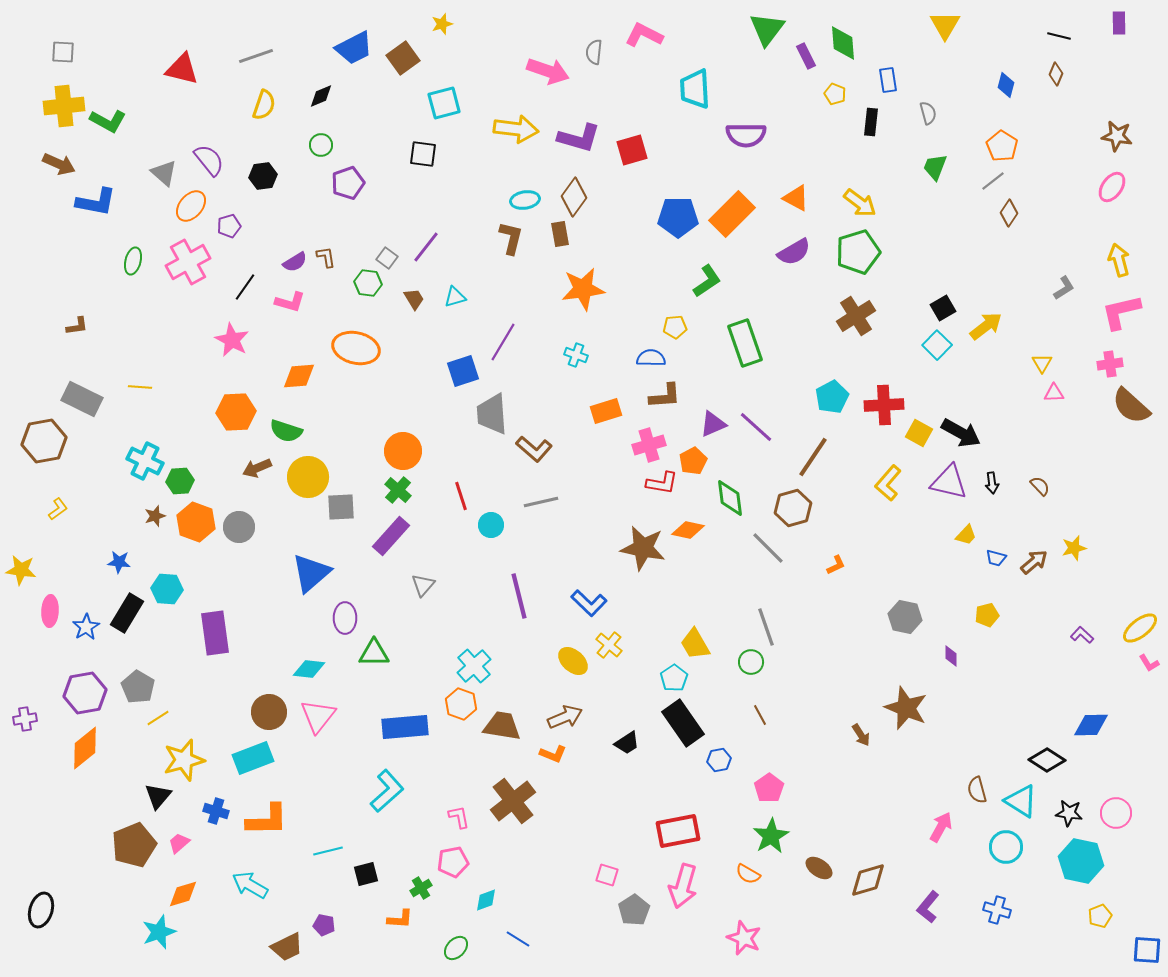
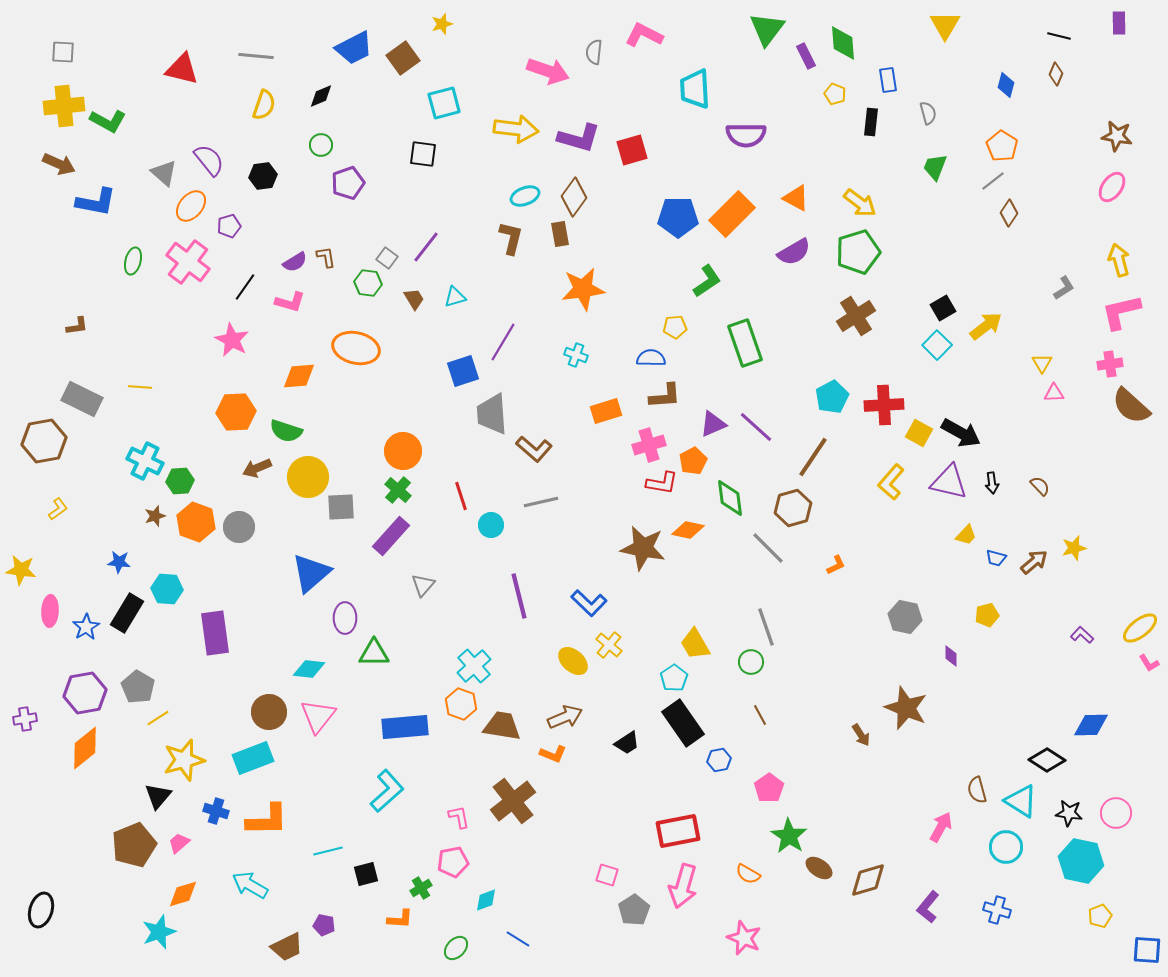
gray line at (256, 56): rotated 24 degrees clockwise
cyan ellipse at (525, 200): moved 4 px up; rotated 12 degrees counterclockwise
pink cross at (188, 262): rotated 24 degrees counterclockwise
yellow L-shape at (888, 483): moved 3 px right, 1 px up
green star at (771, 836): moved 18 px right; rotated 9 degrees counterclockwise
